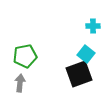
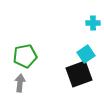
cyan cross: moved 3 px up
cyan square: rotated 18 degrees clockwise
